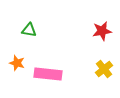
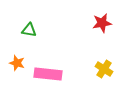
red star: moved 8 px up
yellow cross: rotated 18 degrees counterclockwise
